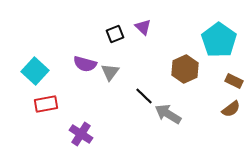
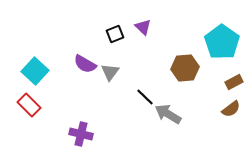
cyan pentagon: moved 3 px right, 2 px down
purple semicircle: rotated 15 degrees clockwise
brown hexagon: moved 1 px up; rotated 20 degrees clockwise
brown rectangle: moved 1 px down; rotated 54 degrees counterclockwise
black line: moved 1 px right, 1 px down
red rectangle: moved 17 px left, 1 px down; rotated 55 degrees clockwise
purple cross: rotated 20 degrees counterclockwise
